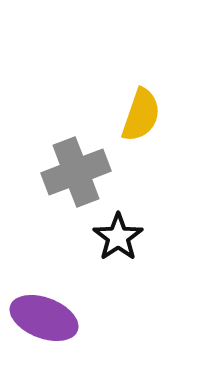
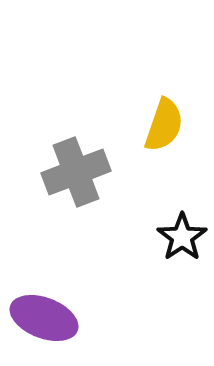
yellow semicircle: moved 23 px right, 10 px down
black star: moved 64 px right
